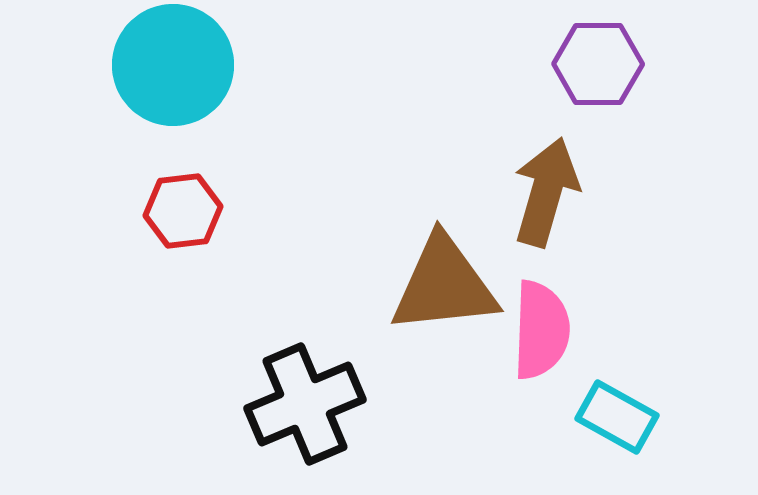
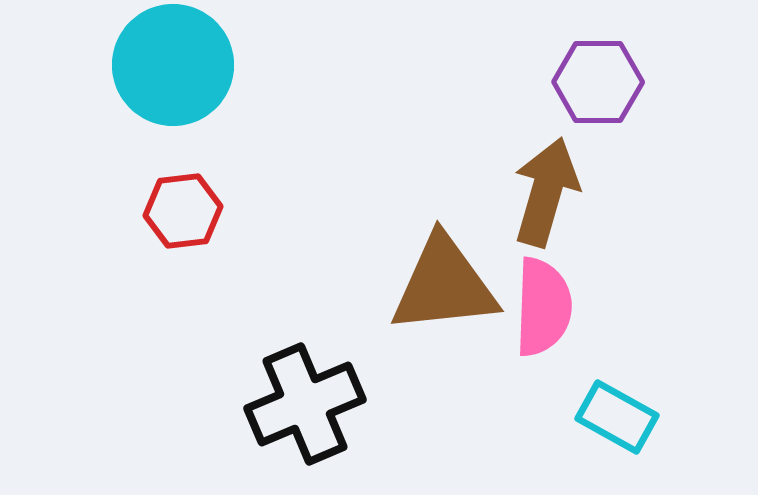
purple hexagon: moved 18 px down
pink semicircle: moved 2 px right, 23 px up
